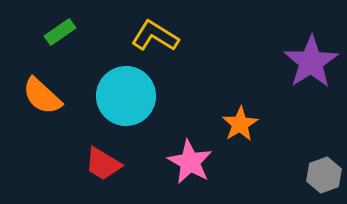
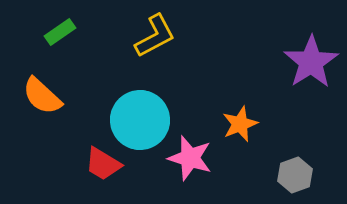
yellow L-shape: rotated 120 degrees clockwise
cyan circle: moved 14 px right, 24 px down
orange star: rotated 9 degrees clockwise
pink star: moved 4 px up; rotated 12 degrees counterclockwise
gray hexagon: moved 29 px left
